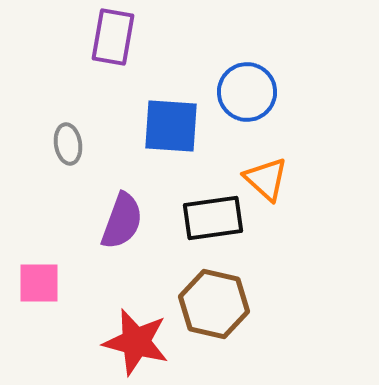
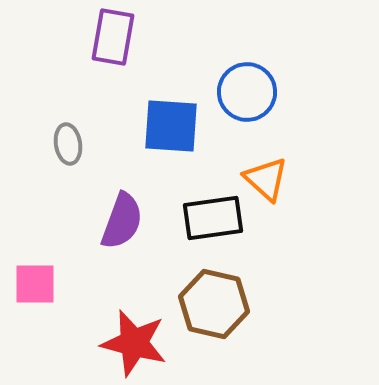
pink square: moved 4 px left, 1 px down
red star: moved 2 px left, 1 px down
